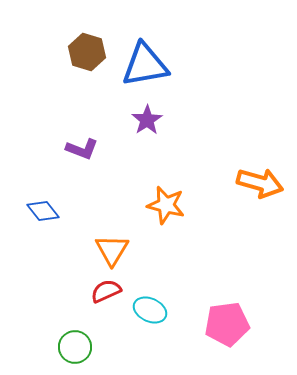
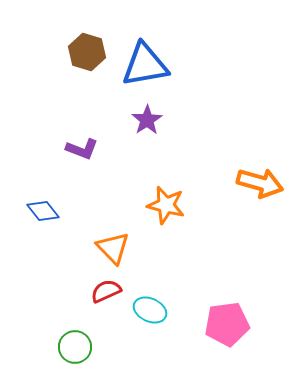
orange triangle: moved 1 px right, 2 px up; rotated 15 degrees counterclockwise
